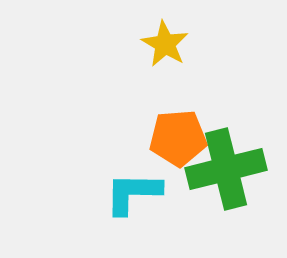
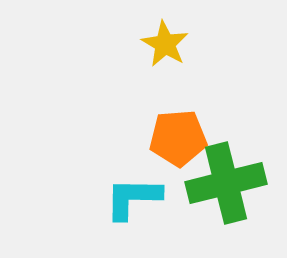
green cross: moved 14 px down
cyan L-shape: moved 5 px down
